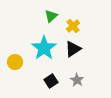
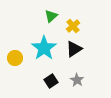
black triangle: moved 1 px right
yellow circle: moved 4 px up
